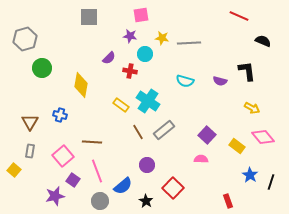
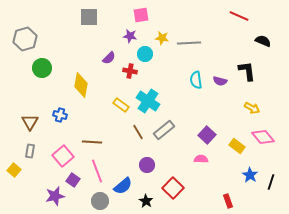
cyan semicircle at (185, 81): moved 11 px right, 1 px up; rotated 66 degrees clockwise
